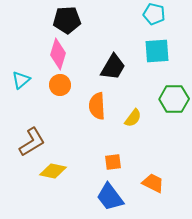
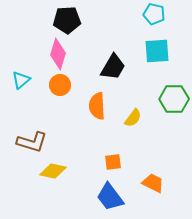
brown L-shape: rotated 48 degrees clockwise
